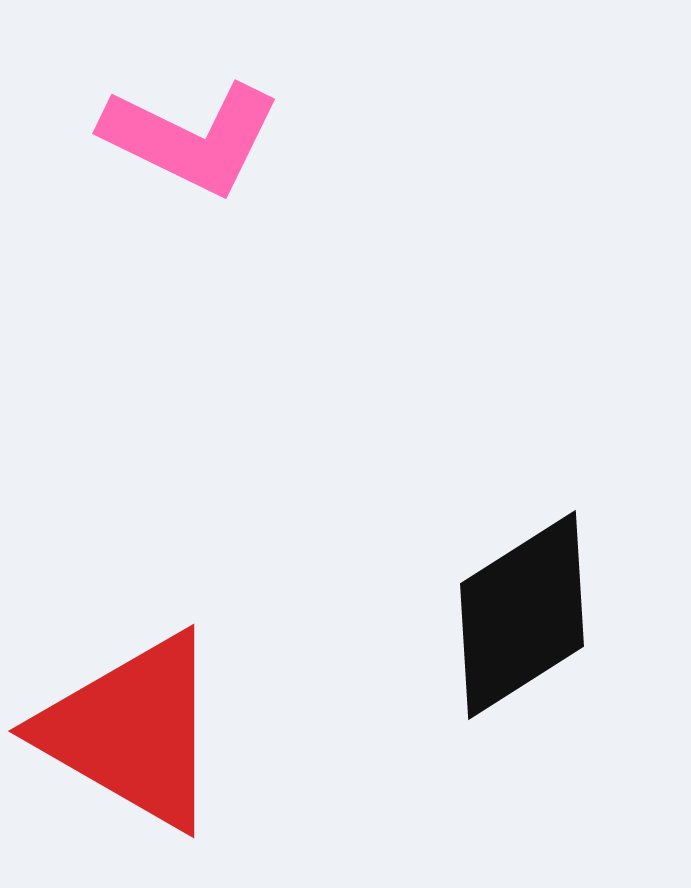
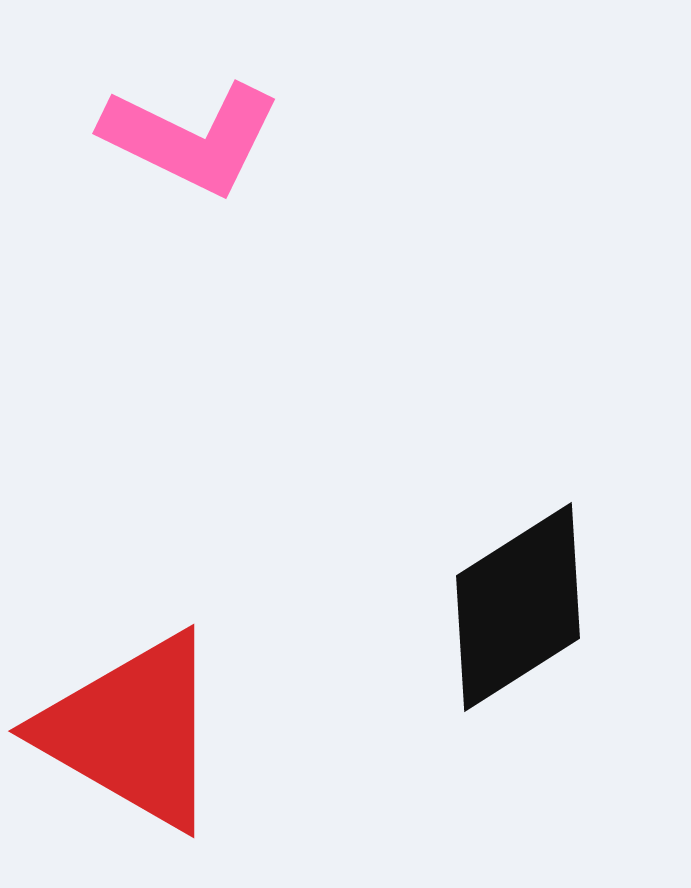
black diamond: moved 4 px left, 8 px up
